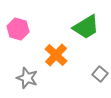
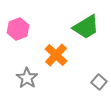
pink hexagon: rotated 25 degrees clockwise
gray square: moved 1 px left, 8 px down
gray star: rotated 15 degrees clockwise
